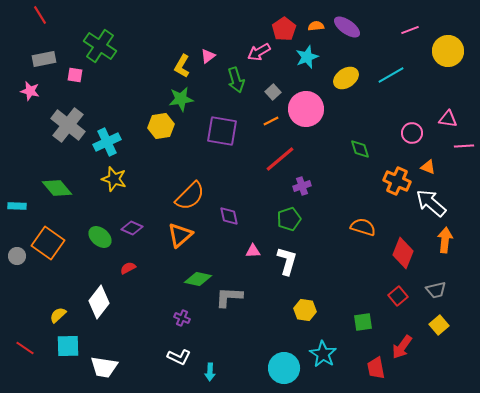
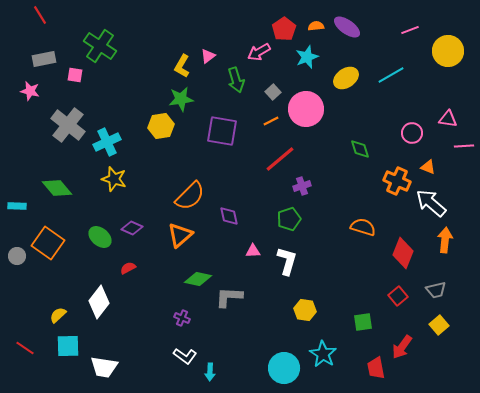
white L-shape at (179, 357): moved 6 px right, 1 px up; rotated 10 degrees clockwise
